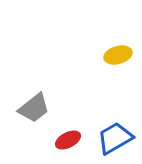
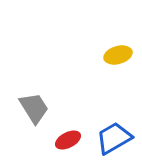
gray trapezoid: rotated 84 degrees counterclockwise
blue trapezoid: moved 1 px left
